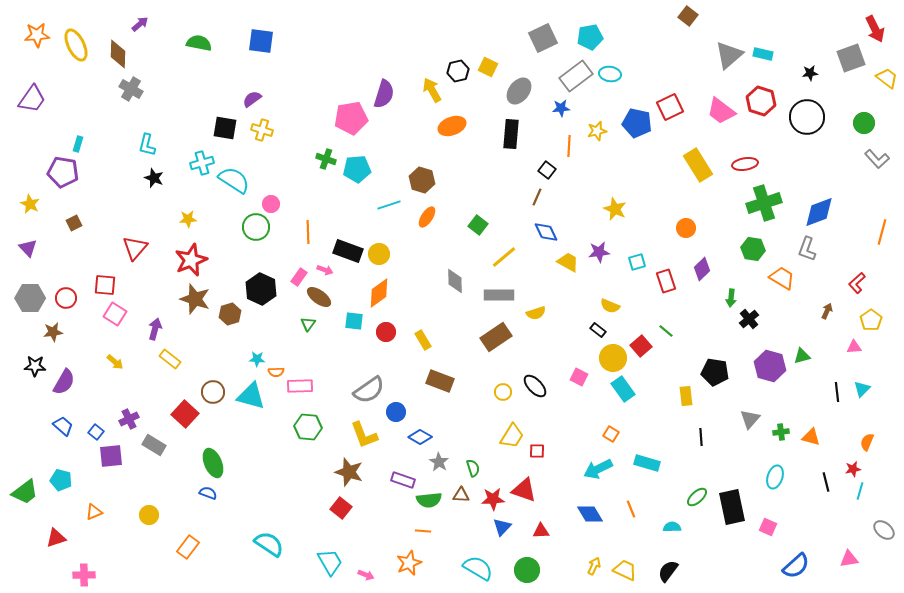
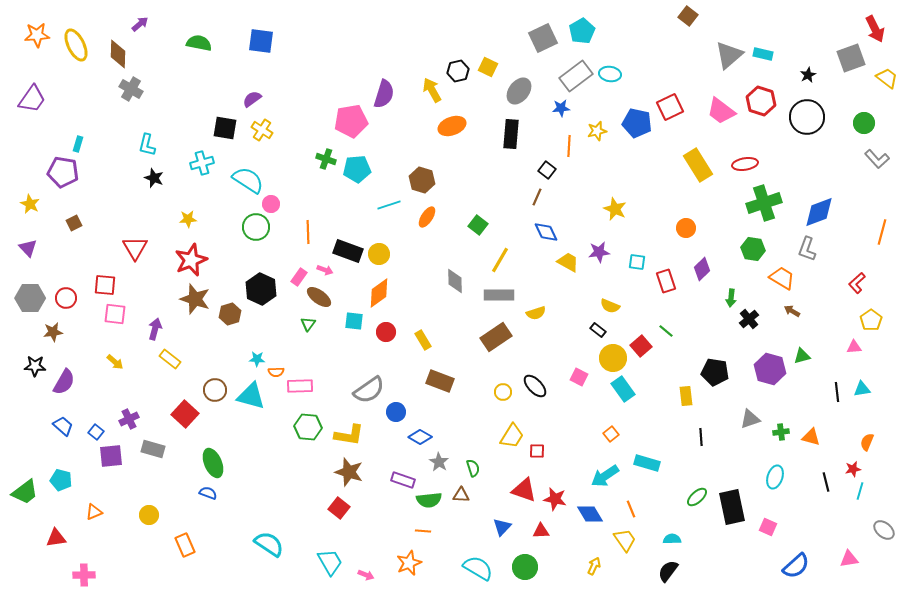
cyan pentagon at (590, 37): moved 8 px left, 6 px up; rotated 20 degrees counterclockwise
black star at (810, 73): moved 2 px left, 2 px down; rotated 21 degrees counterclockwise
pink pentagon at (351, 118): moved 3 px down
yellow cross at (262, 130): rotated 15 degrees clockwise
cyan semicircle at (234, 180): moved 14 px right
red triangle at (135, 248): rotated 12 degrees counterclockwise
yellow line at (504, 257): moved 4 px left, 3 px down; rotated 20 degrees counterclockwise
cyan square at (637, 262): rotated 24 degrees clockwise
brown arrow at (827, 311): moved 35 px left; rotated 84 degrees counterclockwise
pink square at (115, 314): rotated 25 degrees counterclockwise
purple hexagon at (770, 366): moved 3 px down
cyan triangle at (862, 389): rotated 36 degrees clockwise
brown circle at (213, 392): moved 2 px right, 2 px up
gray triangle at (750, 419): rotated 30 degrees clockwise
orange square at (611, 434): rotated 21 degrees clockwise
yellow L-shape at (364, 435): moved 15 px left; rotated 60 degrees counterclockwise
gray rectangle at (154, 445): moved 1 px left, 4 px down; rotated 15 degrees counterclockwise
cyan arrow at (598, 469): moved 7 px right, 7 px down; rotated 8 degrees counterclockwise
red star at (493, 499): moved 62 px right; rotated 15 degrees clockwise
red square at (341, 508): moved 2 px left
cyan semicircle at (672, 527): moved 12 px down
red triangle at (56, 538): rotated 10 degrees clockwise
orange rectangle at (188, 547): moved 3 px left, 2 px up; rotated 60 degrees counterclockwise
green circle at (527, 570): moved 2 px left, 3 px up
yellow trapezoid at (625, 570): moved 30 px up; rotated 30 degrees clockwise
